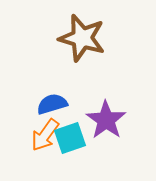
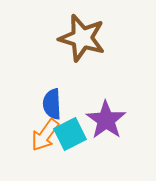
blue semicircle: rotated 76 degrees counterclockwise
cyan square: moved 4 px up; rotated 8 degrees counterclockwise
